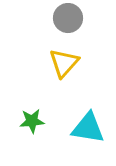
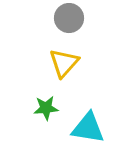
gray circle: moved 1 px right
green star: moved 14 px right, 13 px up
